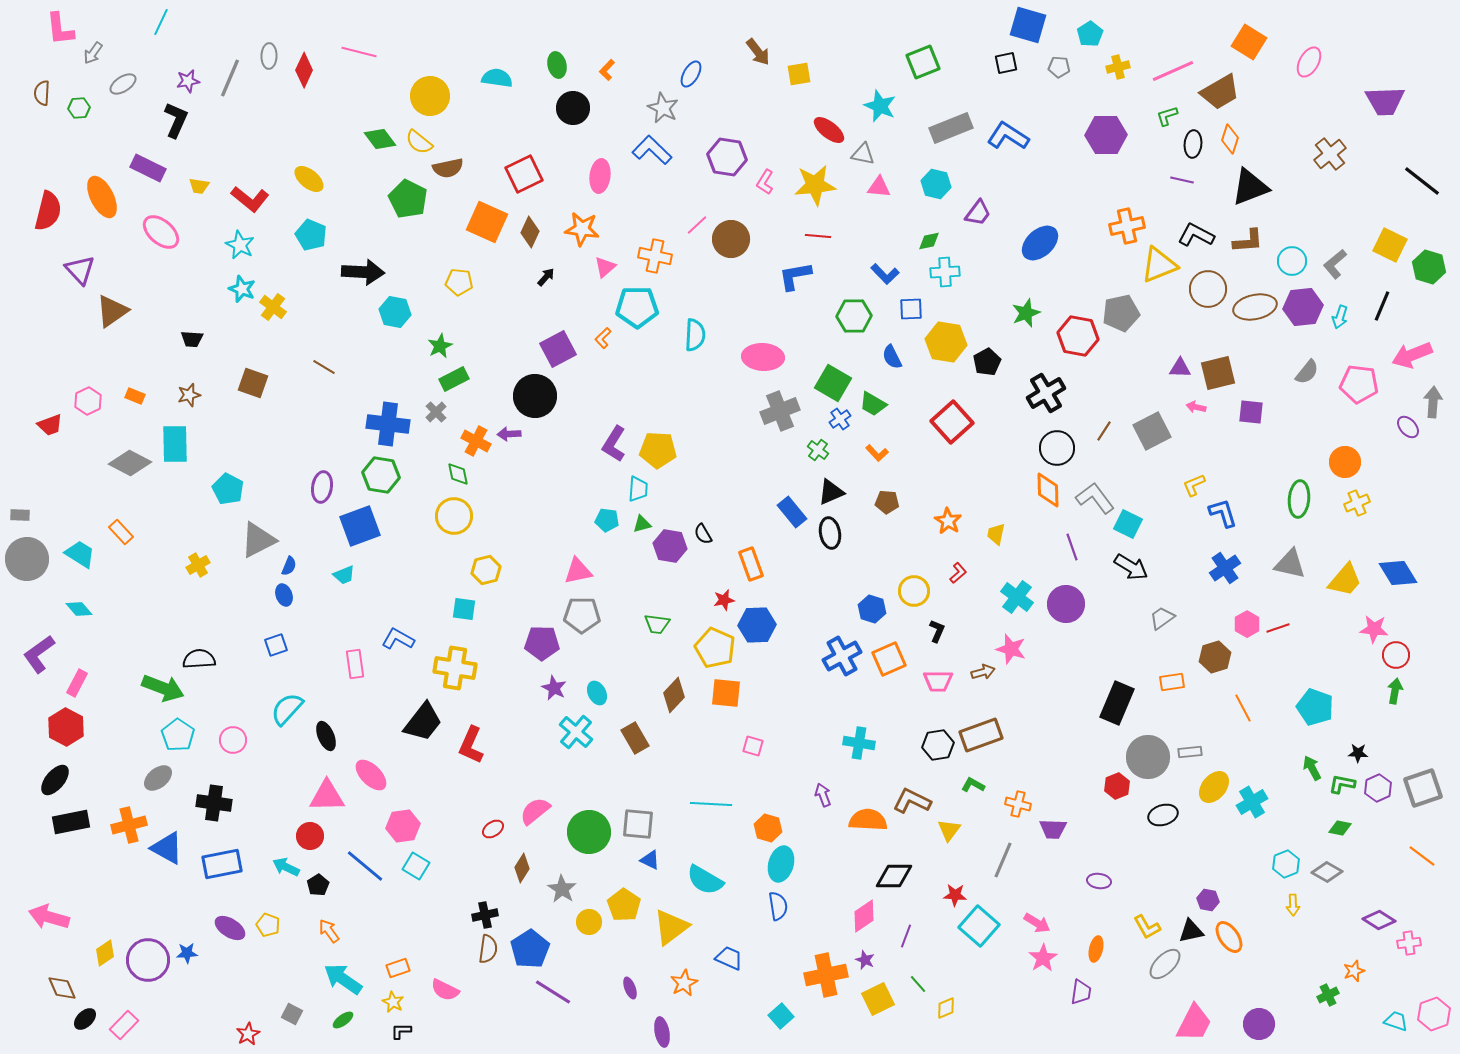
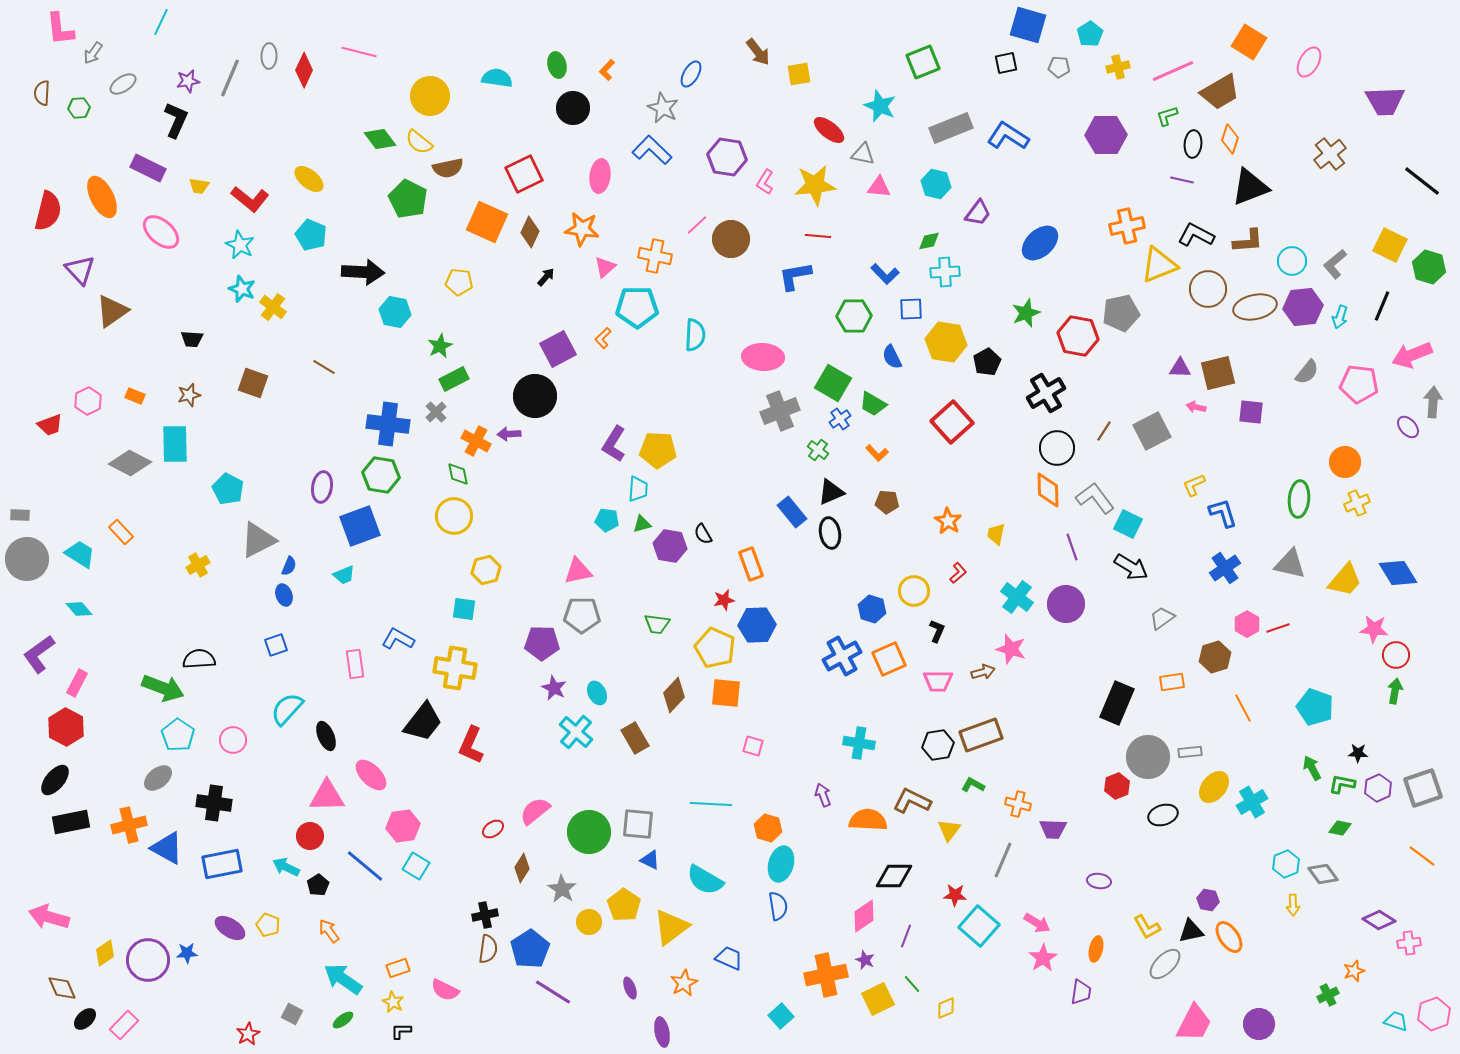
gray diamond at (1327, 872): moved 4 px left, 2 px down; rotated 24 degrees clockwise
green line at (918, 984): moved 6 px left
